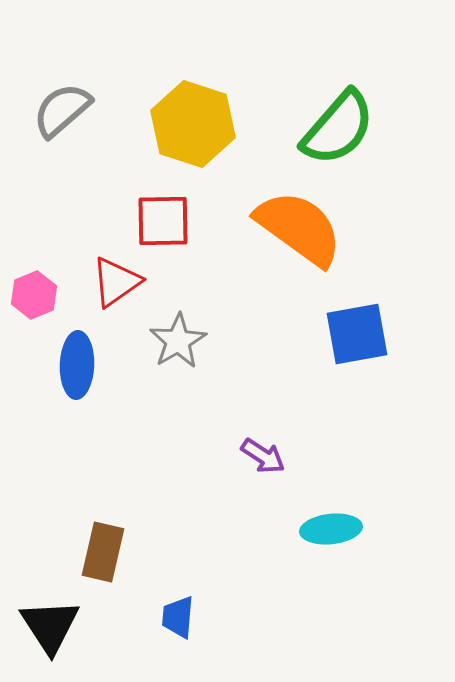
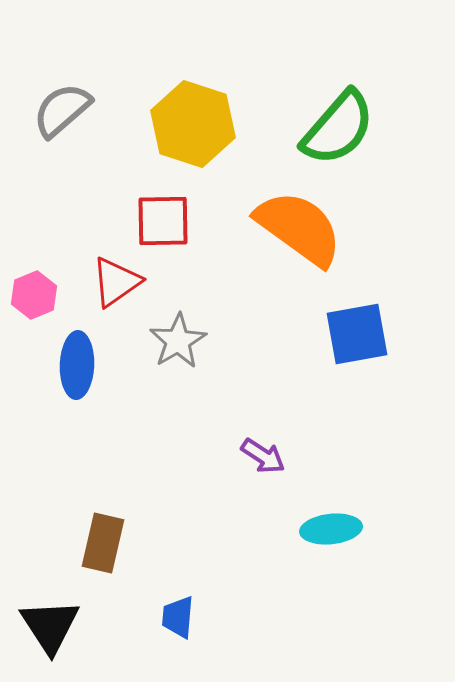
brown rectangle: moved 9 px up
